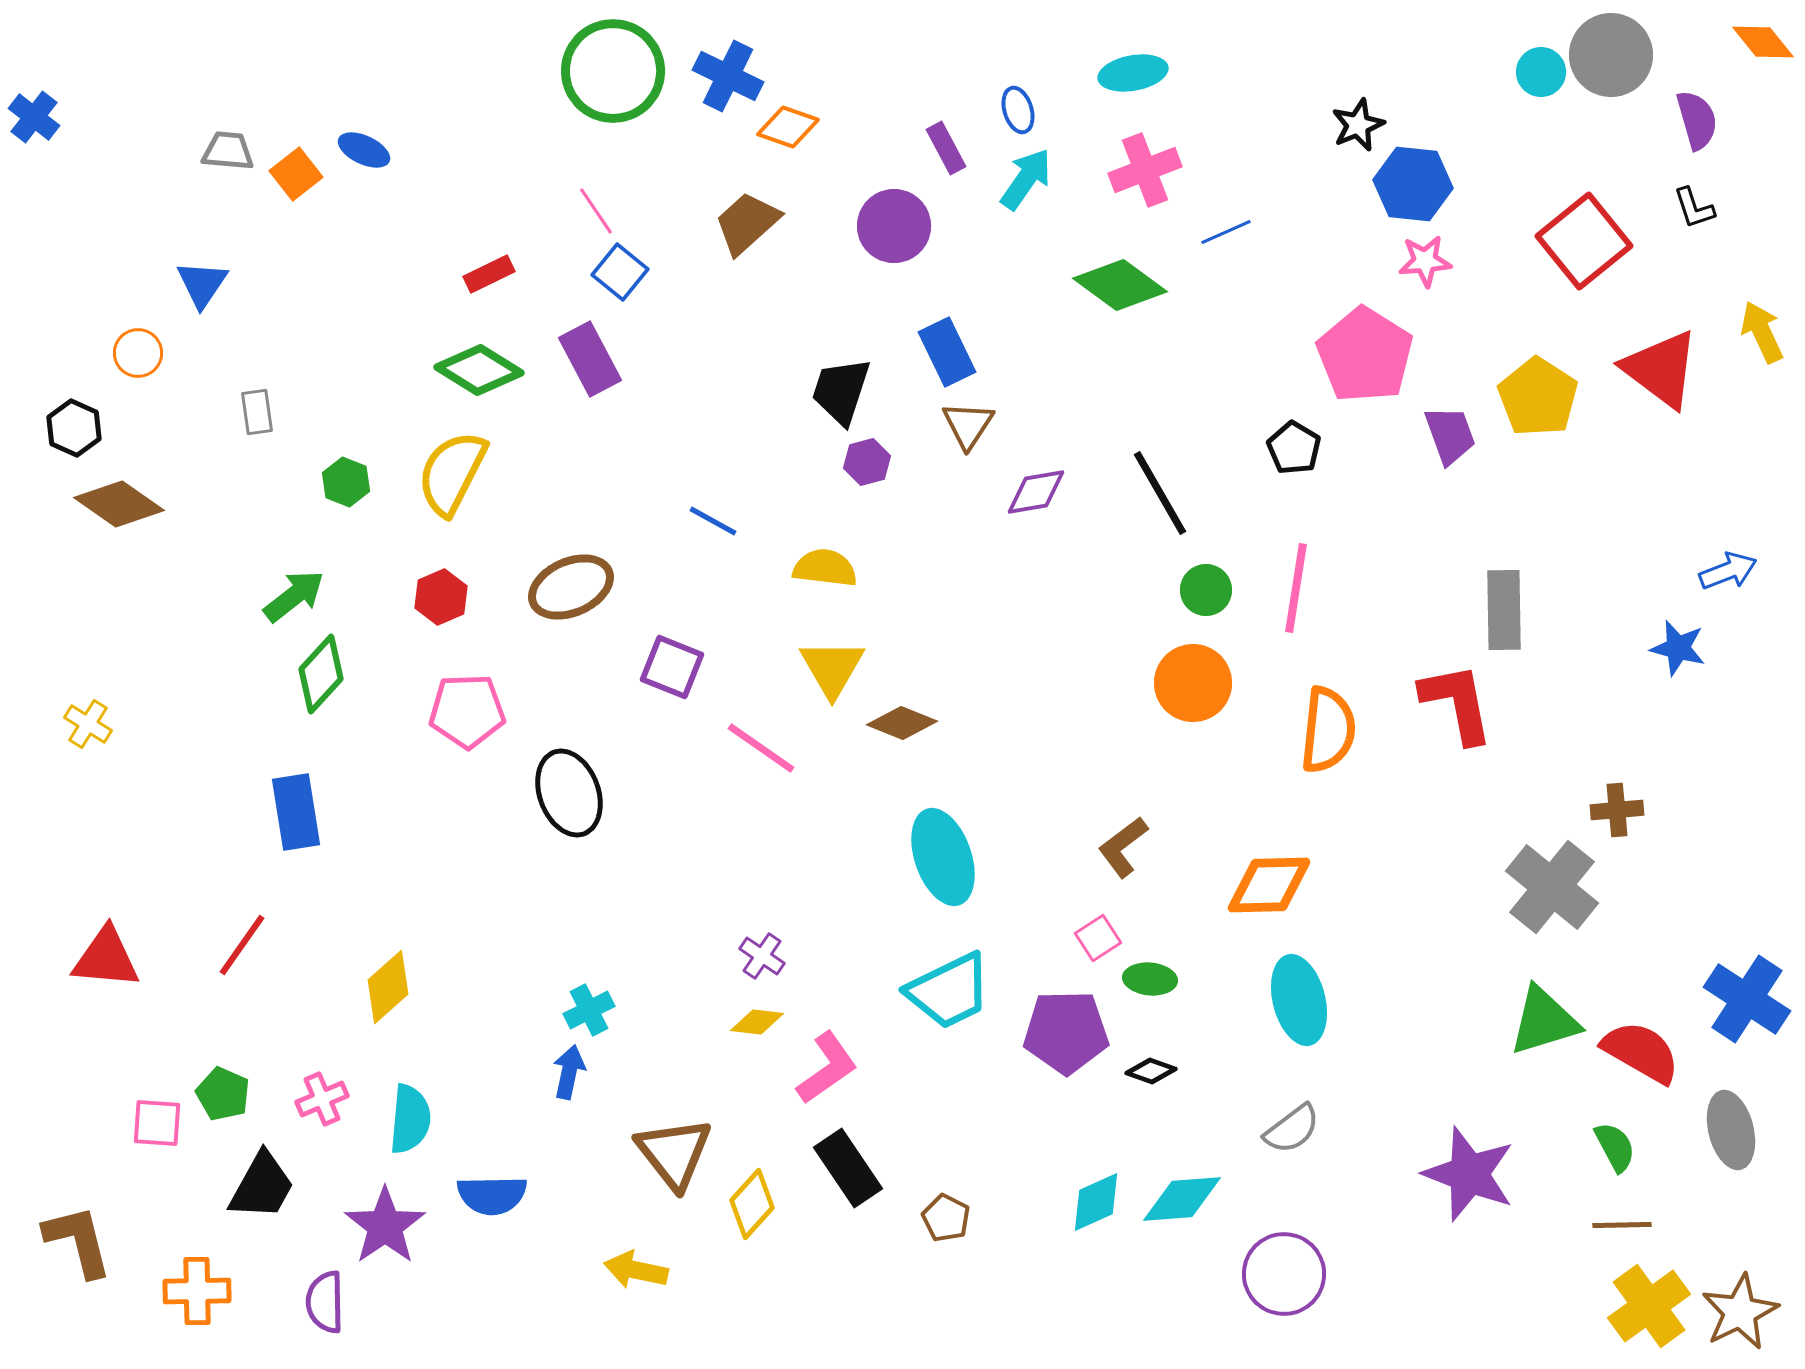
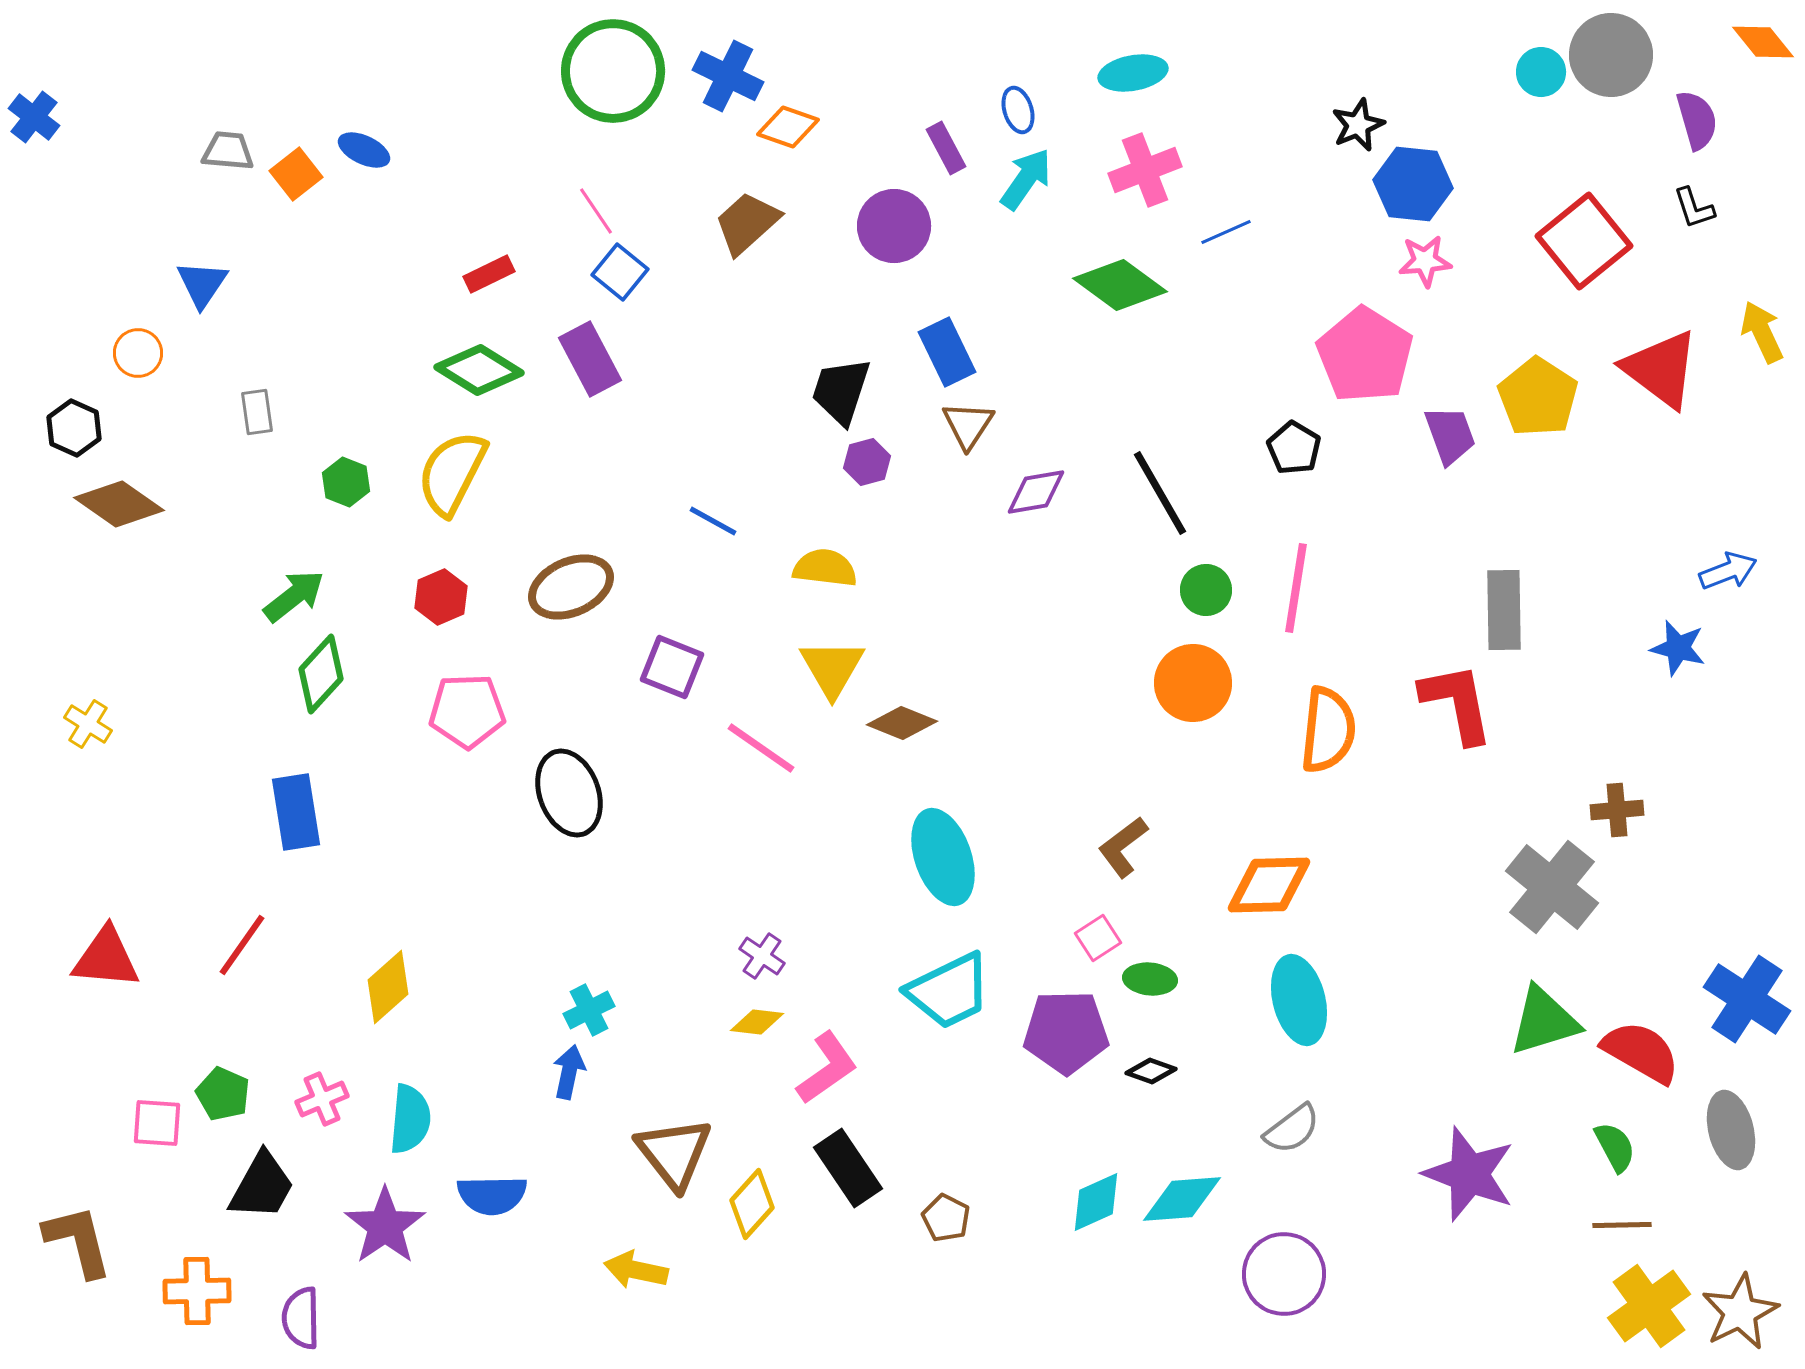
purple semicircle at (325, 1302): moved 24 px left, 16 px down
